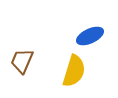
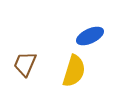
brown trapezoid: moved 3 px right, 3 px down
